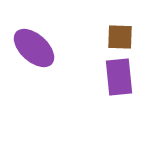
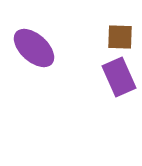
purple rectangle: rotated 18 degrees counterclockwise
